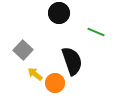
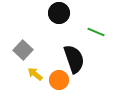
black semicircle: moved 2 px right, 2 px up
orange circle: moved 4 px right, 3 px up
